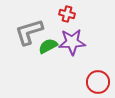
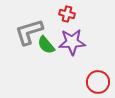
green semicircle: moved 2 px left, 1 px up; rotated 102 degrees counterclockwise
